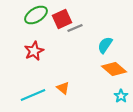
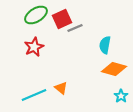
cyan semicircle: rotated 24 degrees counterclockwise
red star: moved 4 px up
orange diamond: rotated 25 degrees counterclockwise
orange triangle: moved 2 px left
cyan line: moved 1 px right
